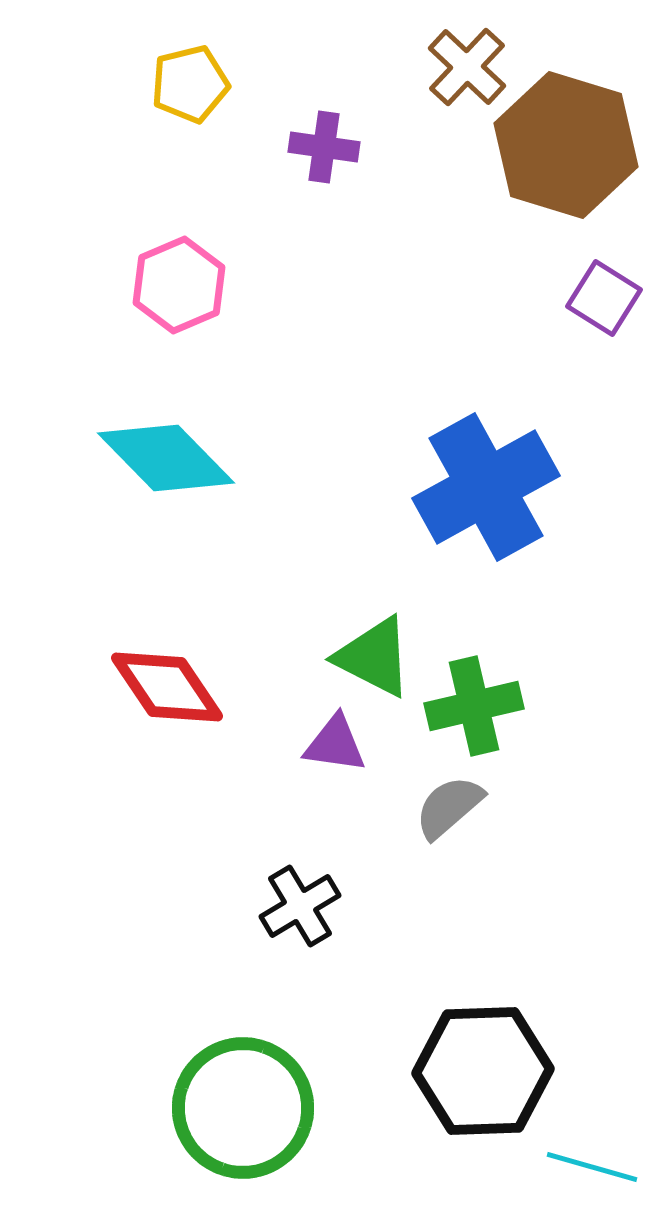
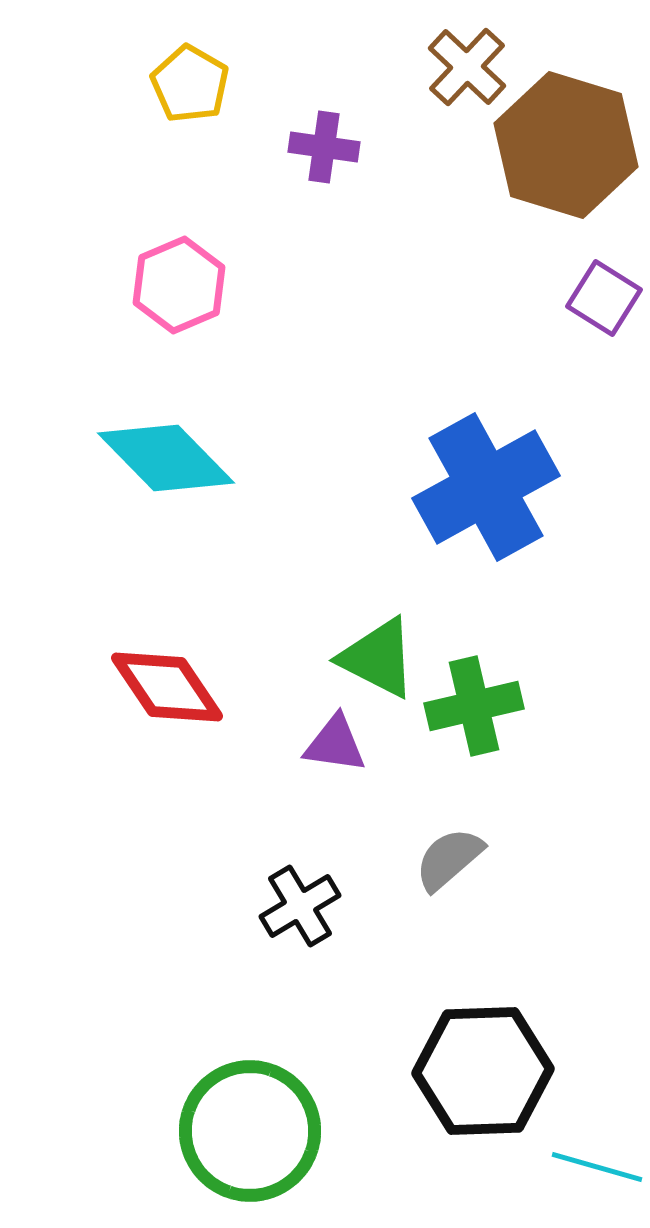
yellow pentagon: rotated 28 degrees counterclockwise
green triangle: moved 4 px right, 1 px down
gray semicircle: moved 52 px down
green circle: moved 7 px right, 23 px down
cyan line: moved 5 px right
